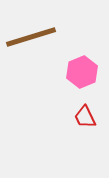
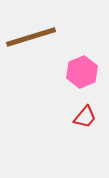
red trapezoid: rotated 115 degrees counterclockwise
